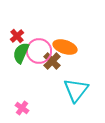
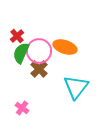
brown cross: moved 13 px left, 8 px down
cyan triangle: moved 3 px up
